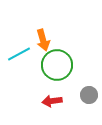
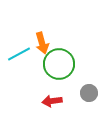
orange arrow: moved 1 px left, 3 px down
green circle: moved 2 px right, 1 px up
gray circle: moved 2 px up
